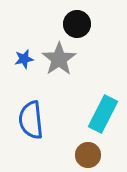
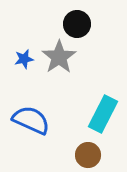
gray star: moved 2 px up
blue semicircle: rotated 120 degrees clockwise
